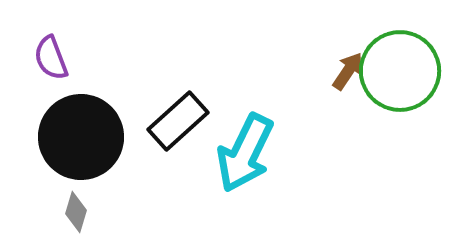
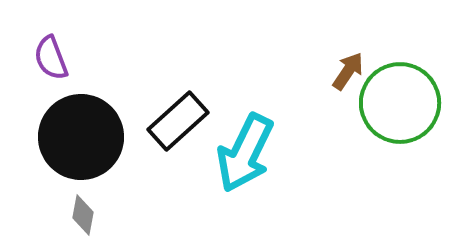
green circle: moved 32 px down
gray diamond: moved 7 px right, 3 px down; rotated 6 degrees counterclockwise
